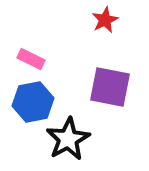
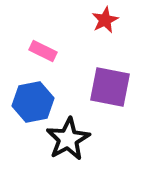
pink rectangle: moved 12 px right, 8 px up
